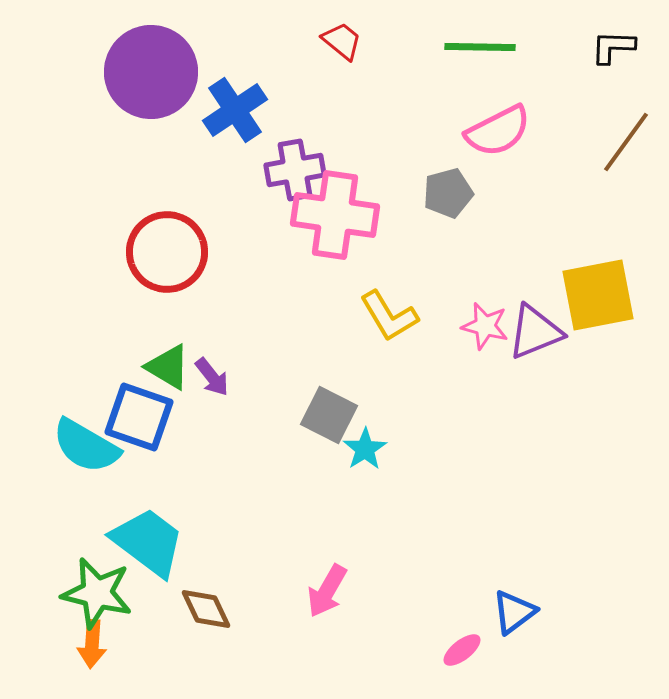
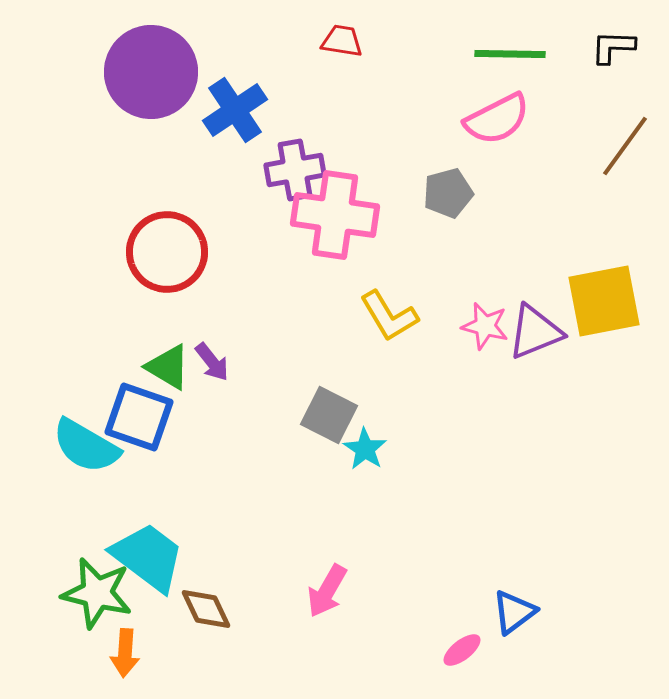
red trapezoid: rotated 30 degrees counterclockwise
green line: moved 30 px right, 7 px down
pink semicircle: moved 1 px left, 12 px up
brown line: moved 1 px left, 4 px down
yellow square: moved 6 px right, 6 px down
purple arrow: moved 15 px up
cyan star: rotated 6 degrees counterclockwise
cyan trapezoid: moved 15 px down
orange arrow: moved 33 px right, 9 px down
